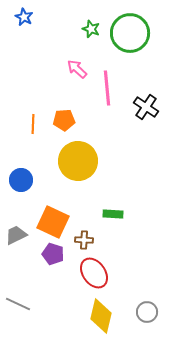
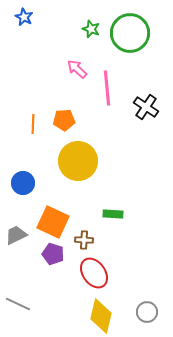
blue circle: moved 2 px right, 3 px down
